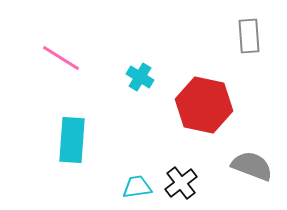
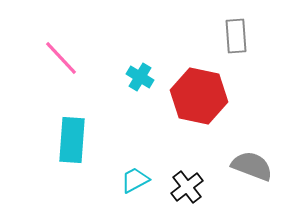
gray rectangle: moved 13 px left
pink line: rotated 15 degrees clockwise
red hexagon: moved 5 px left, 9 px up
black cross: moved 6 px right, 4 px down
cyan trapezoid: moved 2 px left, 7 px up; rotated 20 degrees counterclockwise
